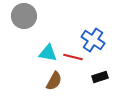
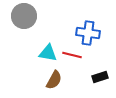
blue cross: moved 5 px left, 7 px up; rotated 25 degrees counterclockwise
red line: moved 1 px left, 2 px up
brown semicircle: moved 1 px up
